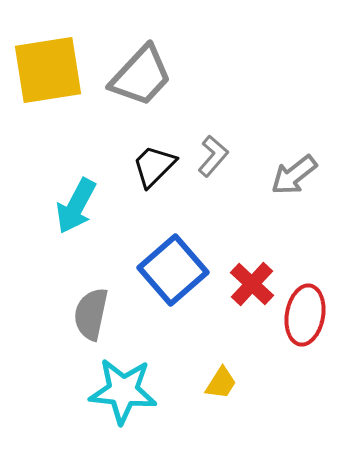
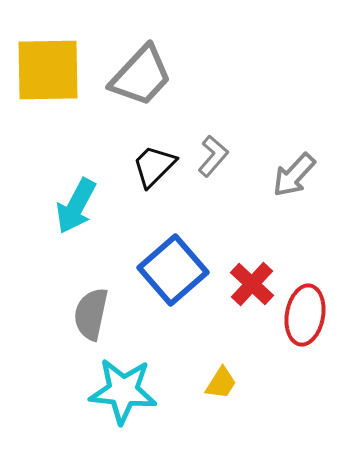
yellow square: rotated 8 degrees clockwise
gray arrow: rotated 9 degrees counterclockwise
